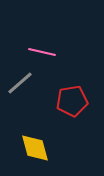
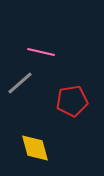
pink line: moved 1 px left
